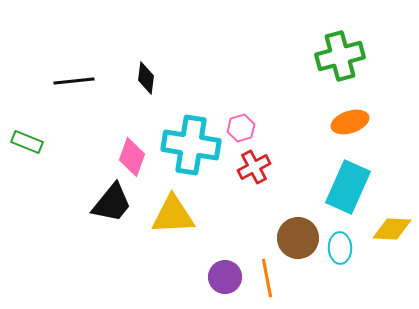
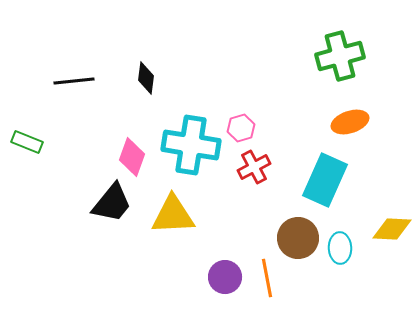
cyan rectangle: moved 23 px left, 7 px up
